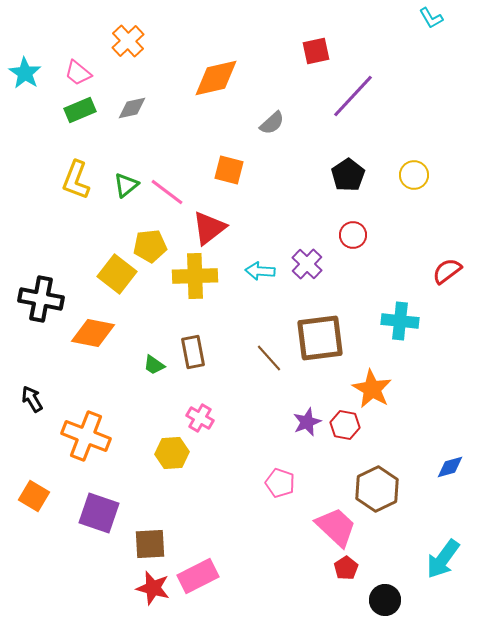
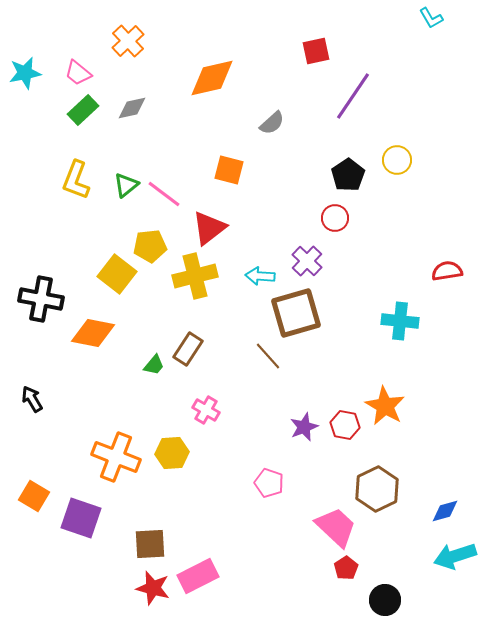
cyan star at (25, 73): rotated 28 degrees clockwise
orange diamond at (216, 78): moved 4 px left
purple line at (353, 96): rotated 9 degrees counterclockwise
green rectangle at (80, 110): moved 3 px right; rotated 20 degrees counterclockwise
yellow circle at (414, 175): moved 17 px left, 15 px up
pink line at (167, 192): moved 3 px left, 2 px down
red circle at (353, 235): moved 18 px left, 17 px up
purple cross at (307, 264): moved 3 px up
cyan arrow at (260, 271): moved 5 px down
red semicircle at (447, 271): rotated 28 degrees clockwise
yellow cross at (195, 276): rotated 12 degrees counterclockwise
brown square at (320, 338): moved 24 px left, 25 px up; rotated 9 degrees counterclockwise
brown rectangle at (193, 352): moved 5 px left, 3 px up; rotated 44 degrees clockwise
brown line at (269, 358): moved 1 px left, 2 px up
green trapezoid at (154, 365): rotated 85 degrees counterclockwise
orange star at (372, 389): moved 13 px right, 17 px down
pink cross at (200, 418): moved 6 px right, 8 px up
purple star at (307, 422): moved 3 px left, 5 px down
orange cross at (86, 436): moved 30 px right, 21 px down
blue diamond at (450, 467): moved 5 px left, 44 px down
pink pentagon at (280, 483): moved 11 px left
purple square at (99, 513): moved 18 px left, 5 px down
cyan arrow at (443, 559): moved 12 px right, 3 px up; rotated 36 degrees clockwise
